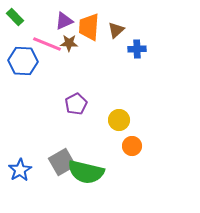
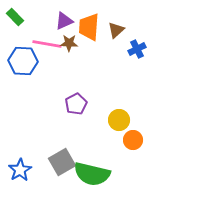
pink line: rotated 12 degrees counterclockwise
blue cross: rotated 24 degrees counterclockwise
orange circle: moved 1 px right, 6 px up
green semicircle: moved 6 px right, 2 px down
